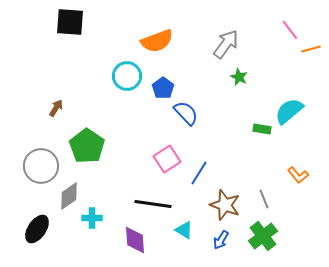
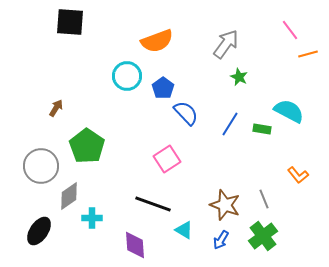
orange line: moved 3 px left, 5 px down
cyan semicircle: rotated 68 degrees clockwise
blue line: moved 31 px right, 49 px up
black line: rotated 12 degrees clockwise
black ellipse: moved 2 px right, 2 px down
purple diamond: moved 5 px down
